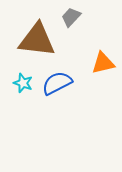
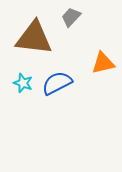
brown triangle: moved 3 px left, 2 px up
